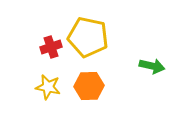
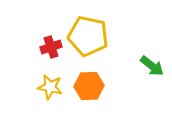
yellow pentagon: moved 1 px up
green arrow: rotated 25 degrees clockwise
yellow star: moved 2 px right
